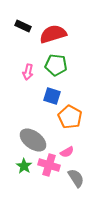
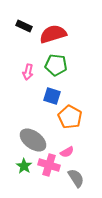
black rectangle: moved 1 px right
